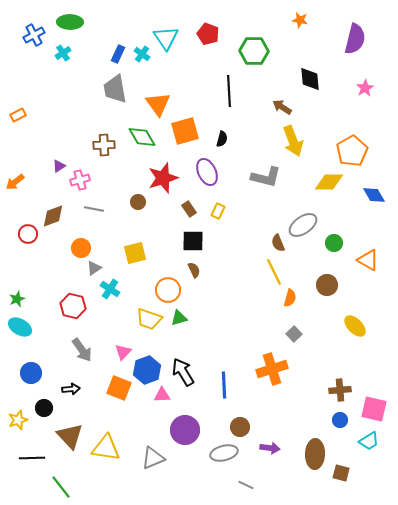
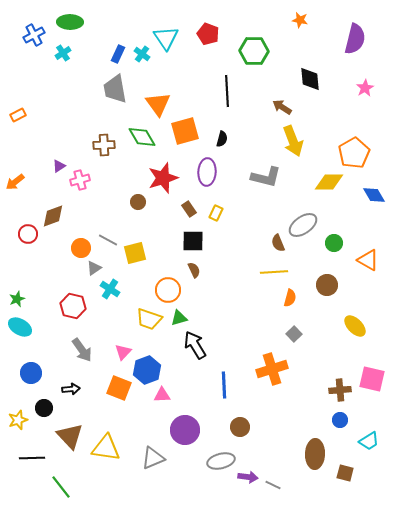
black line at (229, 91): moved 2 px left
orange pentagon at (352, 151): moved 2 px right, 2 px down
purple ellipse at (207, 172): rotated 28 degrees clockwise
gray line at (94, 209): moved 14 px right, 31 px down; rotated 18 degrees clockwise
yellow rectangle at (218, 211): moved 2 px left, 2 px down
yellow line at (274, 272): rotated 68 degrees counterclockwise
black arrow at (183, 372): moved 12 px right, 27 px up
pink square at (374, 409): moved 2 px left, 30 px up
purple arrow at (270, 448): moved 22 px left, 29 px down
gray ellipse at (224, 453): moved 3 px left, 8 px down
brown square at (341, 473): moved 4 px right
gray line at (246, 485): moved 27 px right
